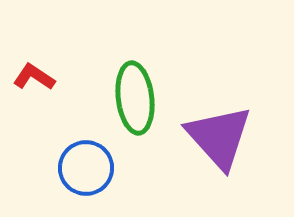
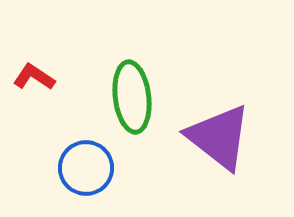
green ellipse: moved 3 px left, 1 px up
purple triangle: rotated 10 degrees counterclockwise
